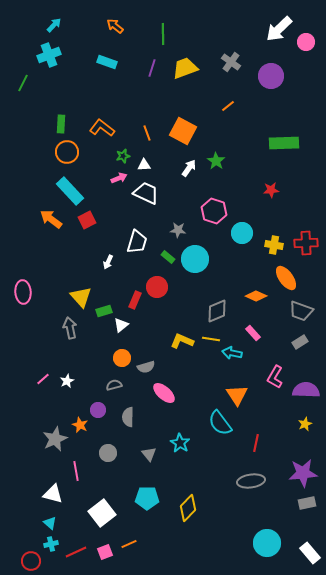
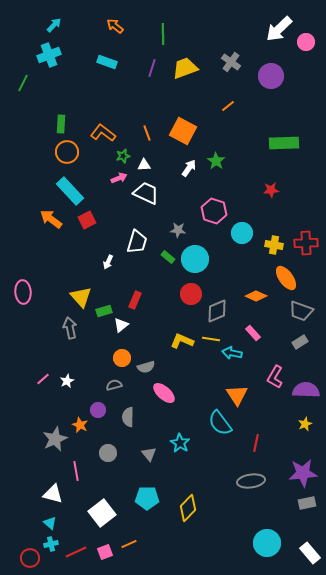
orange L-shape at (102, 128): moved 1 px right, 5 px down
red circle at (157, 287): moved 34 px right, 7 px down
red circle at (31, 561): moved 1 px left, 3 px up
